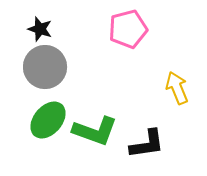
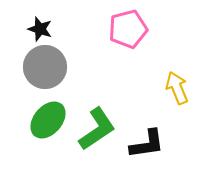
green L-shape: moved 2 px right, 2 px up; rotated 54 degrees counterclockwise
